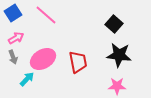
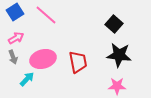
blue square: moved 2 px right, 1 px up
pink ellipse: rotated 15 degrees clockwise
